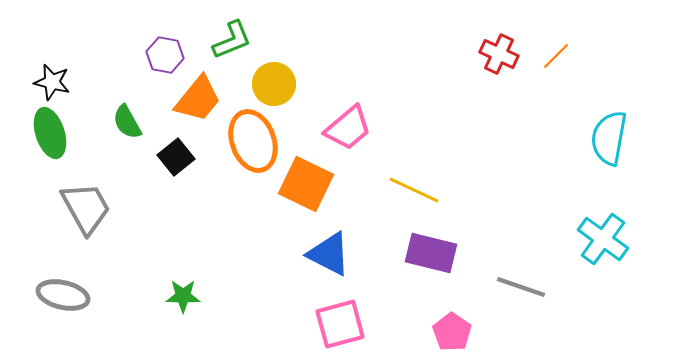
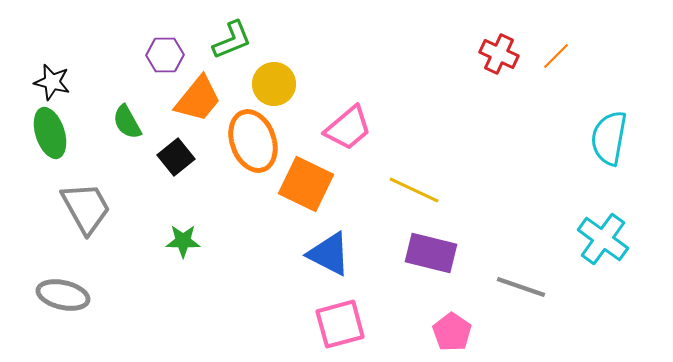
purple hexagon: rotated 12 degrees counterclockwise
green star: moved 55 px up
